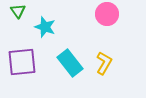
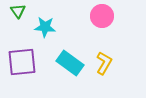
pink circle: moved 5 px left, 2 px down
cyan star: rotated 15 degrees counterclockwise
cyan rectangle: rotated 16 degrees counterclockwise
